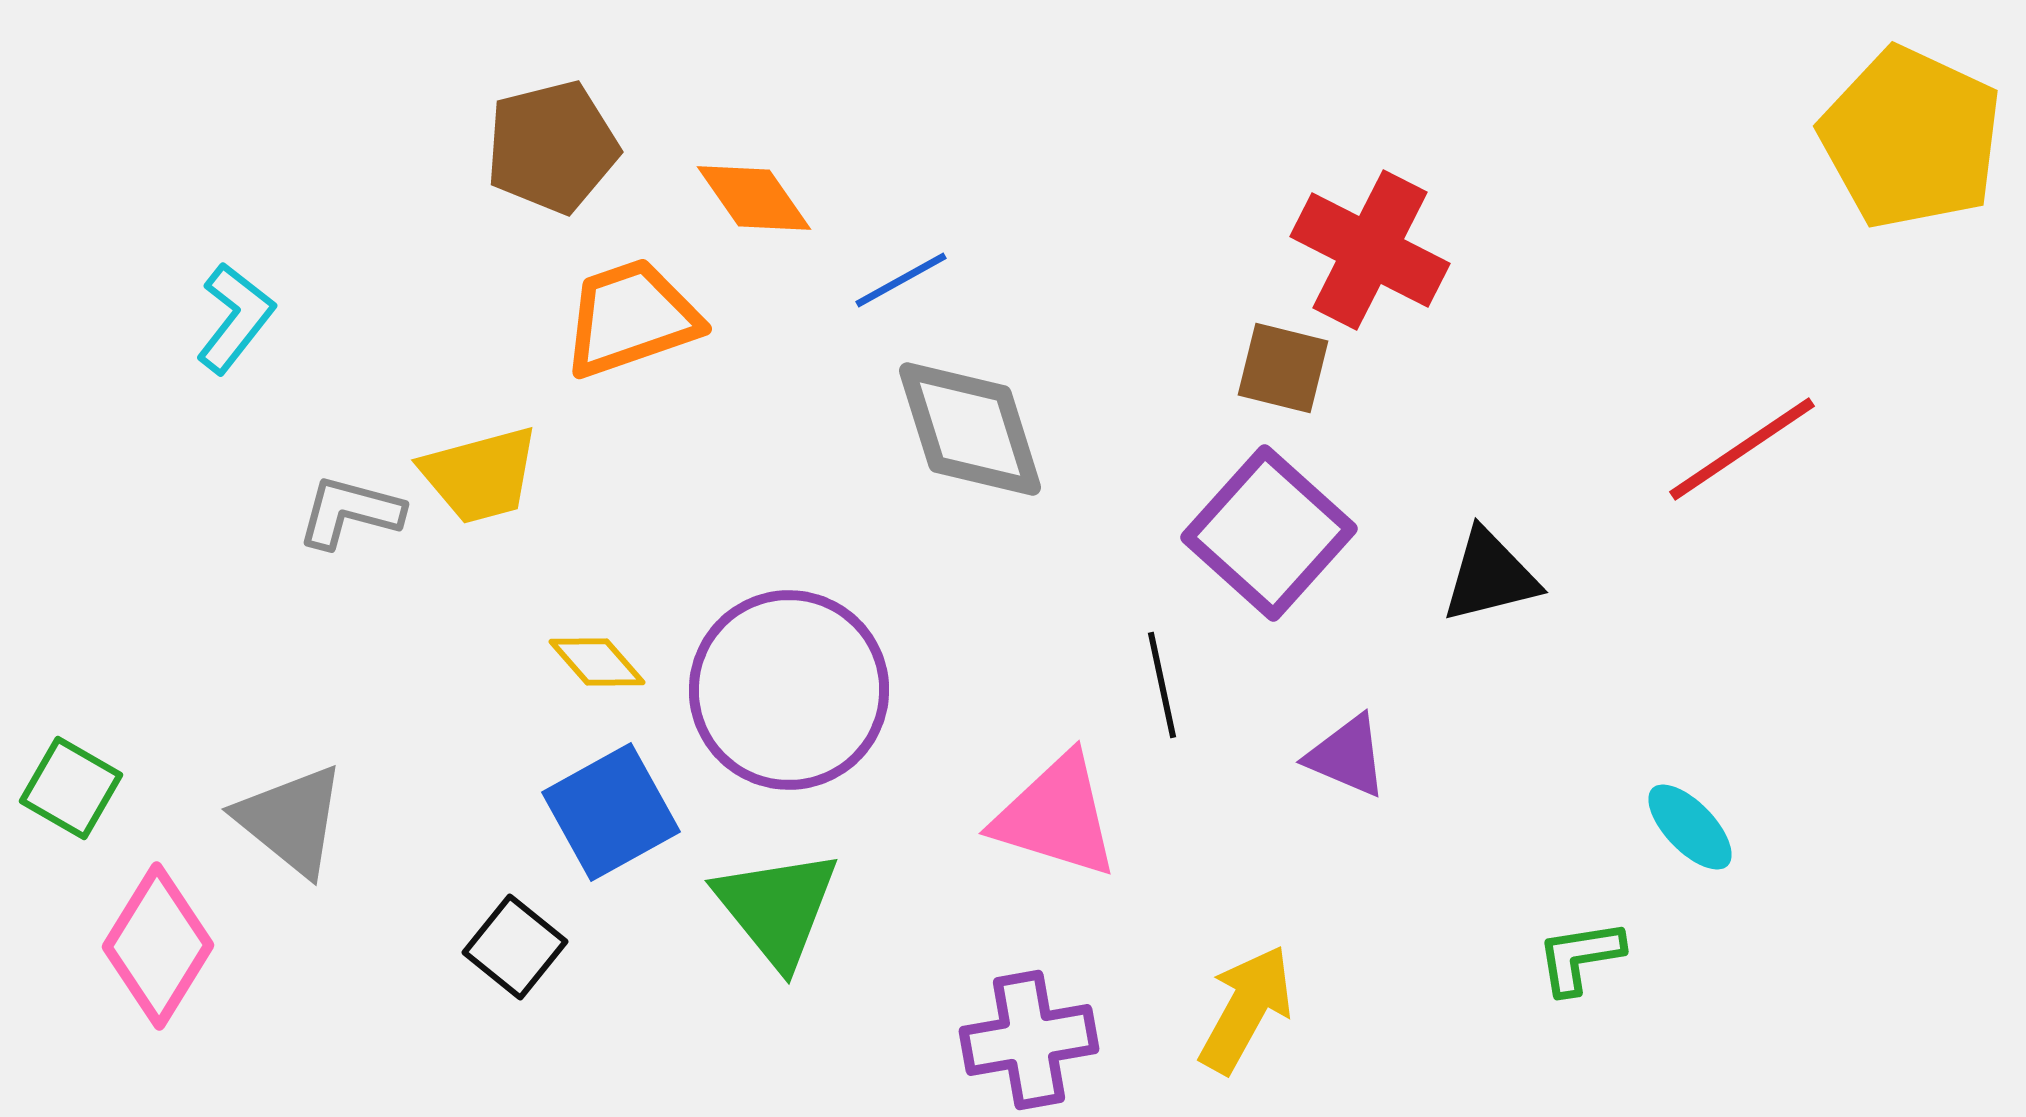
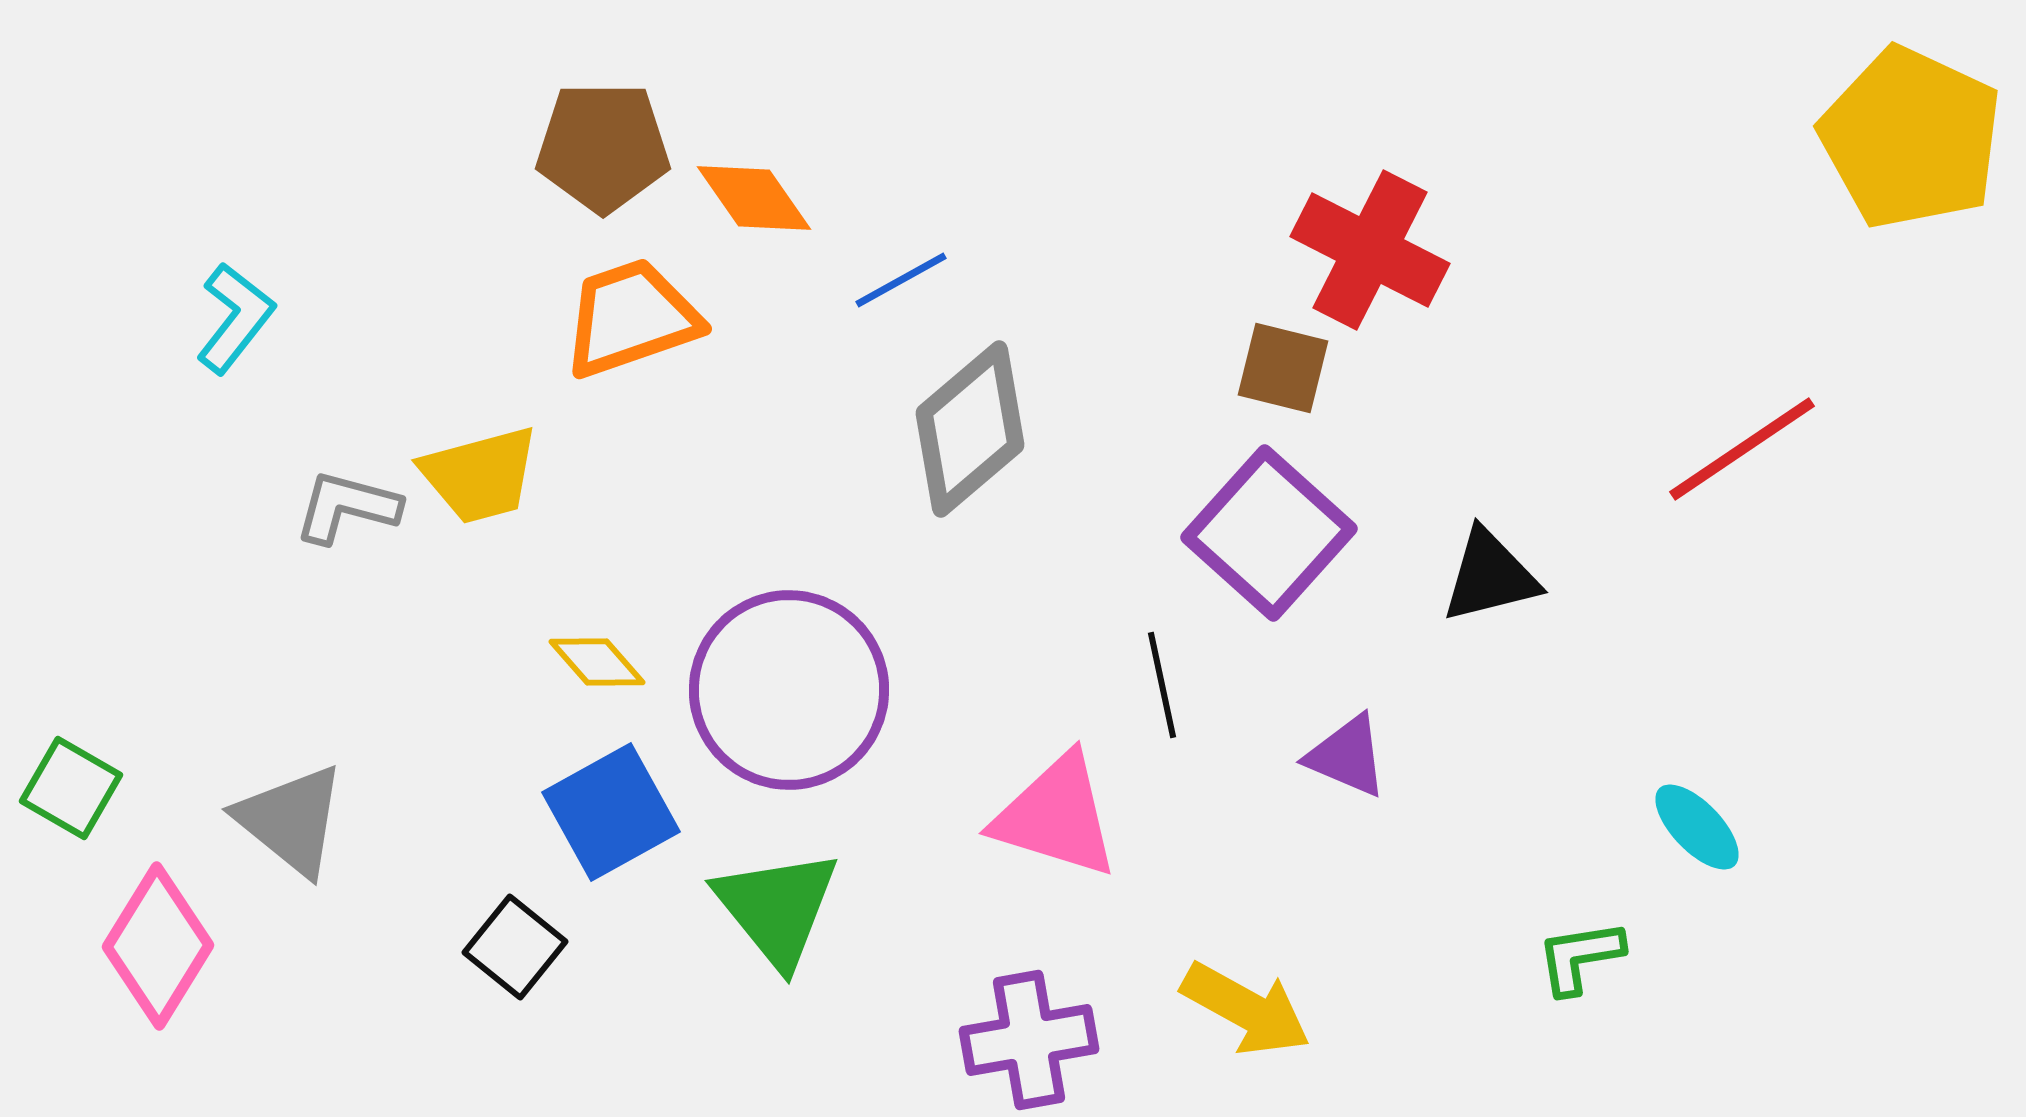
brown pentagon: moved 51 px right; rotated 14 degrees clockwise
gray diamond: rotated 67 degrees clockwise
gray L-shape: moved 3 px left, 5 px up
cyan ellipse: moved 7 px right
yellow arrow: rotated 90 degrees clockwise
